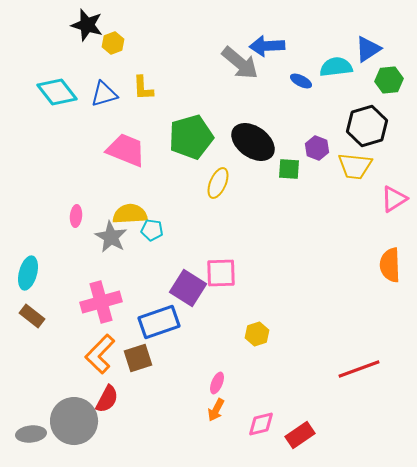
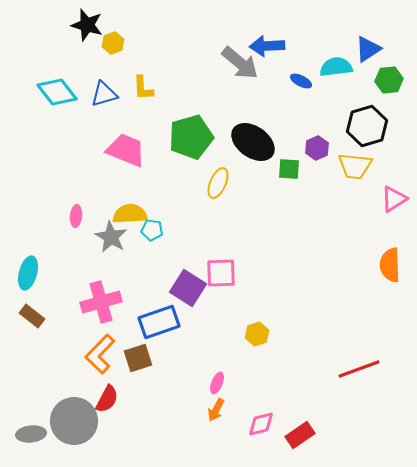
purple hexagon at (317, 148): rotated 15 degrees clockwise
